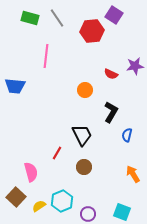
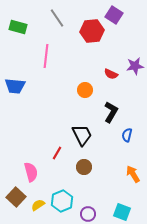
green rectangle: moved 12 px left, 9 px down
yellow semicircle: moved 1 px left, 1 px up
